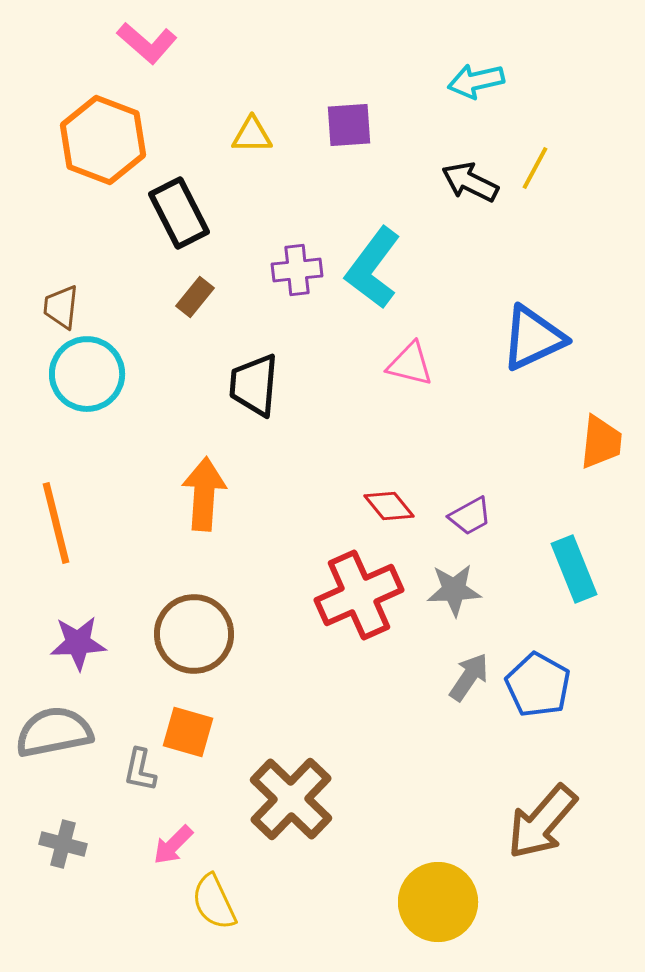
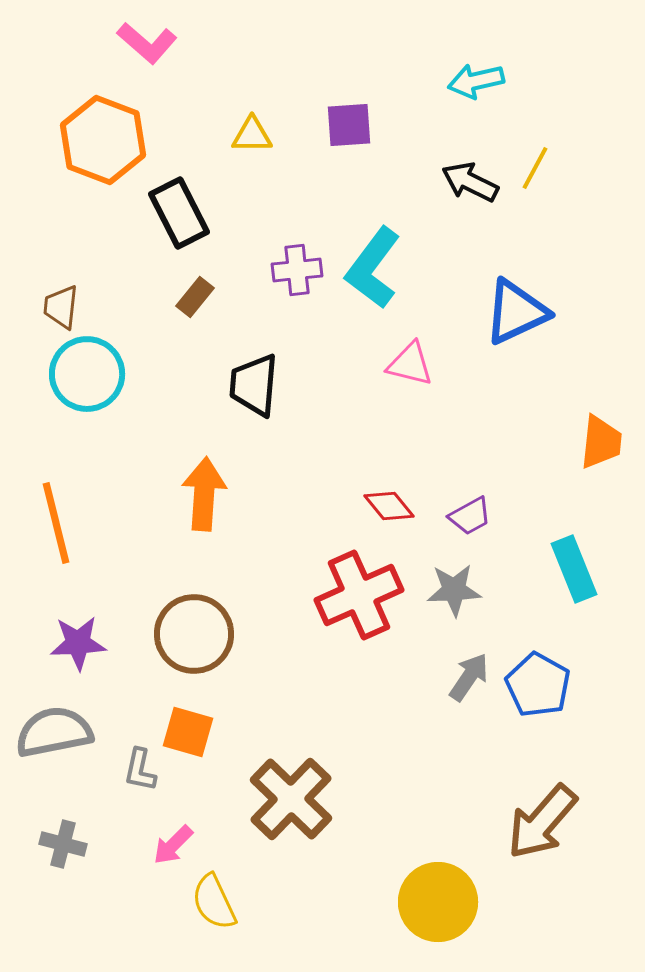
blue triangle: moved 17 px left, 26 px up
